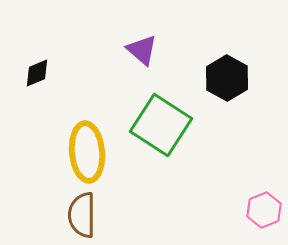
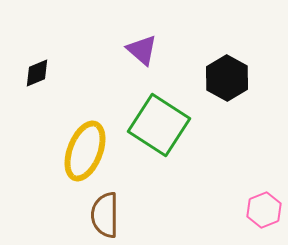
green square: moved 2 px left
yellow ellipse: moved 2 px left, 1 px up; rotated 26 degrees clockwise
brown semicircle: moved 23 px right
